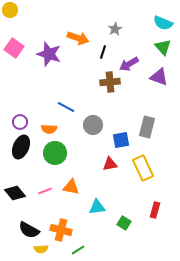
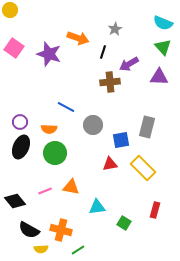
purple triangle: rotated 18 degrees counterclockwise
yellow rectangle: rotated 20 degrees counterclockwise
black diamond: moved 8 px down
